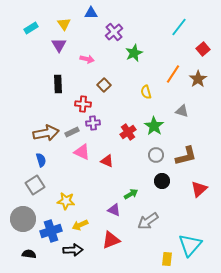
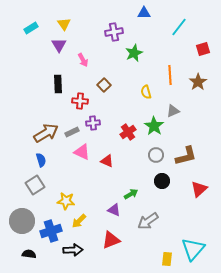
blue triangle at (91, 13): moved 53 px right
purple cross at (114, 32): rotated 30 degrees clockwise
red square at (203, 49): rotated 24 degrees clockwise
pink arrow at (87, 59): moved 4 px left, 1 px down; rotated 48 degrees clockwise
orange line at (173, 74): moved 3 px left, 1 px down; rotated 36 degrees counterclockwise
brown star at (198, 79): moved 3 px down
red cross at (83, 104): moved 3 px left, 3 px up
gray triangle at (182, 111): moved 9 px left; rotated 40 degrees counterclockwise
brown arrow at (46, 133): rotated 20 degrees counterclockwise
gray circle at (23, 219): moved 1 px left, 2 px down
yellow arrow at (80, 225): moved 1 px left, 4 px up; rotated 21 degrees counterclockwise
cyan triangle at (190, 245): moved 3 px right, 4 px down
